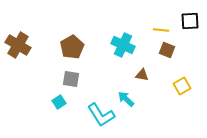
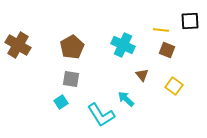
brown triangle: rotated 40 degrees clockwise
yellow square: moved 8 px left; rotated 24 degrees counterclockwise
cyan square: moved 2 px right
